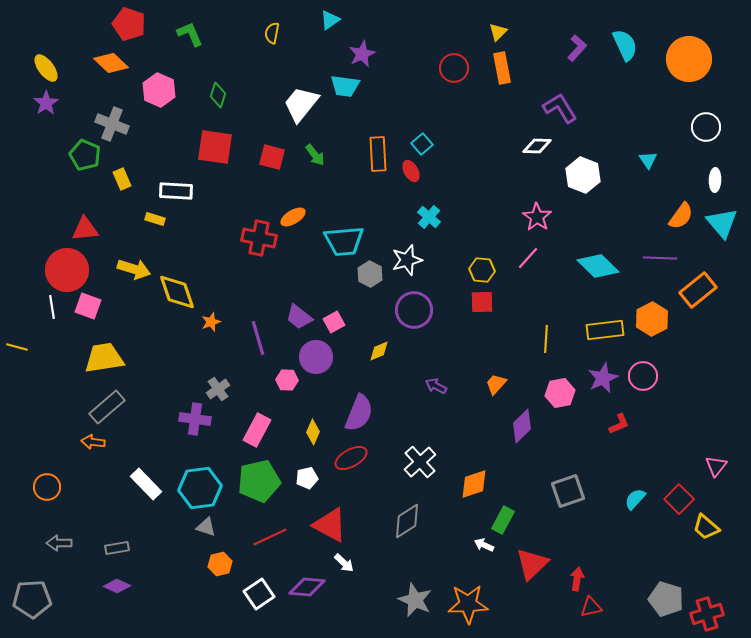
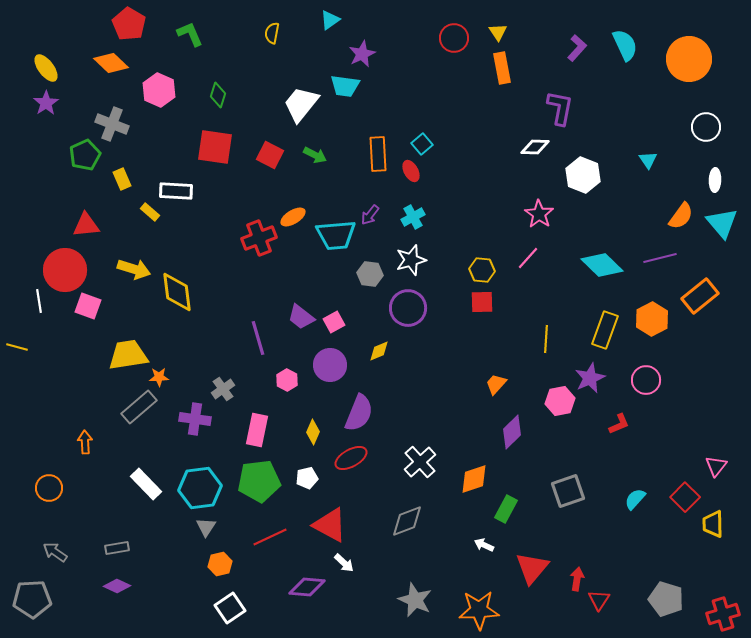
red pentagon at (129, 24): rotated 12 degrees clockwise
yellow triangle at (498, 32): rotated 18 degrees counterclockwise
red circle at (454, 68): moved 30 px up
purple L-shape at (560, 108): rotated 42 degrees clockwise
white diamond at (537, 146): moved 2 px left, 1 px down
green pentagon at (85, 155): rotated 24 degrees clockwise
green arrow at (315, 155): rotated 25 degrees counterclockwise
red square at (272, 157): moved 2 px left, 2 px up; rotated 12 degrees clockwise
cyan cross at (429, 217): moved 16 px left; rotated 20 degrees clockwise
pink star at (537, 217): moved 2 px right, 3 px up
yellow rectangle at (155, 219): moved 5 px left, 7 px up; rotated 24 degrees clockwise
red triangle at (85, 229): moved 1 px right, 4 px up
red cross at (259, 238): rotated 32 degrees counterclockwise
cyan trapezoid at (344, 241): moved 8 px left, 6 px up
purple line at (660, 258): rotated 16 degrees counterclockwise
white star at (407, 260): moved 4 px right
cyan diamond at (598, 266): moved 4 px right, 1 px up
red circle at (67, 270): moved 2 px left
gray hexagon at (370, 274): rotated 20 degrees counterclockwise
orange rectangle at (698, 290): moved 2 px right, 6 px down
yellow diamond at (177, 292): rotated 12 degrees clockwise
white line at (52, 307): moved 13 px left, 6 px up
purple circle at (414, 310): moved 6 px left, 2 px up
purple trapezoid at (299, 317): moved 2 px right
orange star at (211, 322): moved 52 px left, 55 px down; rotated 18 degrees clockwise
yellow rectangle at (605, 330): rotated 63 degrees counterclockwise
purple circle at (316, 357): moved 14 px right, 8 px down
yellow trapezoid at (104, 358): moved 24 px right, 3 px up
pink circle at (643, 376): moved 3 px right, 4 px down
purple star at (603, 378): moved 13 px left
pink hexagon at (287, 380): rotated 25 degrees clockwise
purple arrow at (436, 386): moved 66 px left, 171 px up; rotated 80 degrees counterclockwise
gray cross at (218, 389): moved 5 px right
pink hexagon at (560, 393): moved 8 px down
gray rectangle at (107, 407): moved 32 px right
purple diamond at (522, 426): moved 10 px left, 6 px down
pink rectangle at (257, 430): rotated 16 degrees counterclockwise
orange arrow at (93, 442): moved 8 px left; rotated 80 degrees clockwise
green pentagon at (259, 481): rotated 6 degrees clockwise
orange diamond at (474, 484): moved 5 px up
orange circle at (47, 487): moved 2 px right, 1 px down
red square at (679, 499): moved 6 px right, 2 px up
green rectangle at (503, 520): moved 3 px right, 11 px up
gray diamond at (407, 521): rotated 12 degrees clockwise
gray triangle at (206, 527): rotated 45 degrees clockwise
yellow trapezoid at (706, 527): moved 7 px right, 3 px up; rotated 48 degrees clockwise
gray arrow at (59, 543): moved 4 px left, 9 px down; rotated 35 degrees clockwise
red triangle at (532, 564): moved 4 px down; rotated 6 degrees counterclockwise
white square at (259, 594): moved 29 px left, 14 px down
orange star at (468, 604): moved 11 px right, 6 px down
red triangle at (591, 607): moved 8 px right, 7 px up; rotated 45 degrees counterclockwise
red cross at (707, 614): moved 16 px right
